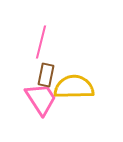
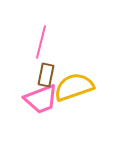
yellow semicircle: rotated 18 degrees counterclockwise
pink trapezoid: rotated 102 degrees clockwise
